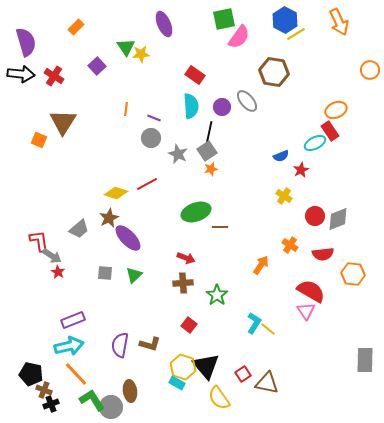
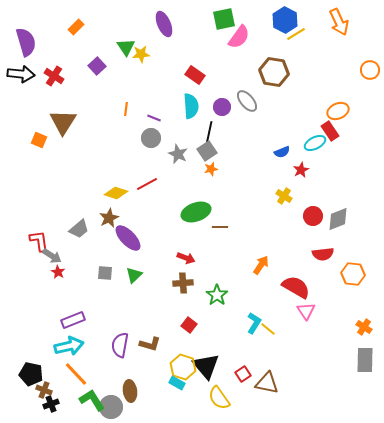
orange ellipse at (336, 110): moved 2 px right, 1 px down
blue semicircle at (281, 156): moved 1 px right, 4 px up
red circle at (315, 216): moved 2 px left
orange cross at (290, 245): moved 74 px right, 82 px down
red semicircle at (311, 291): moved 15 px left, 4 px up
